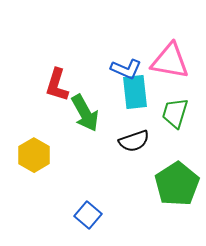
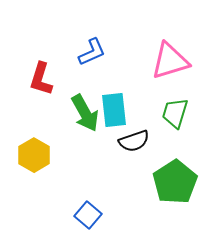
pink triangle: rotated 27 degrees counterclockwise
blue L-shape: moved 34 px left, 17 px up; rotated 48 degrees counterclockwise
red L-shape: moved 16 px left, 6 px up
cyan rectangle: moved 21 px left, 18 px down
green pentagon: moved 2 px left, 2 px up
